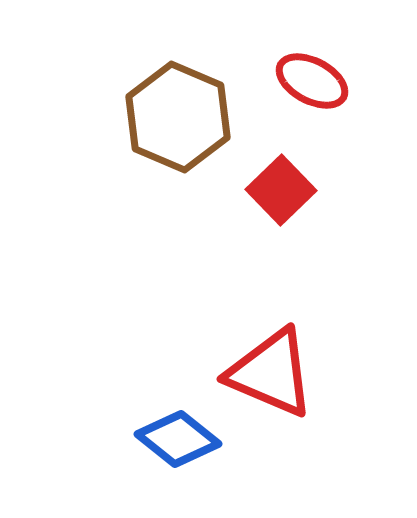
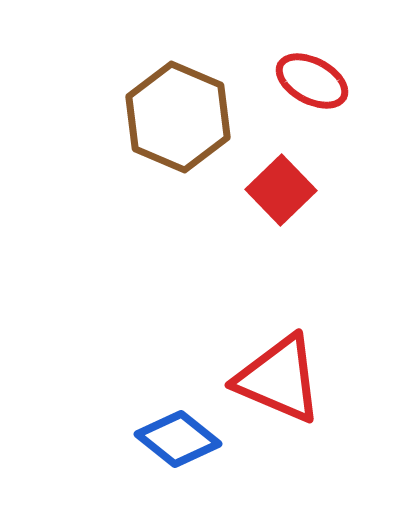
red triangle: moved 8 px right, 6 px down
